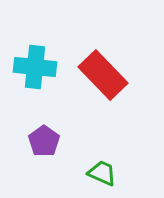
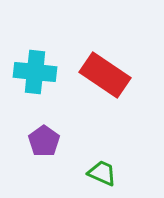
cyan cross: moved 5 px down
red rectangle: moved 2 px right; rotated 12 degrees counterclockwise
